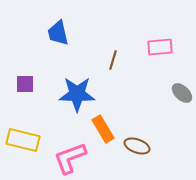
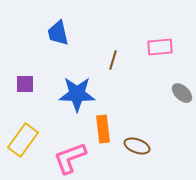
orange rectangle: rotated 24 degrees clockwise
yellow rectangle: rotated 68 degrees counterclockwise
